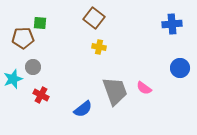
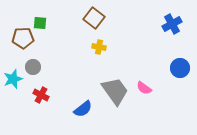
blue cross: rotated 24 degrees counterclockwise
gray trapezoid: rotated 16 degrees counterclockwise
